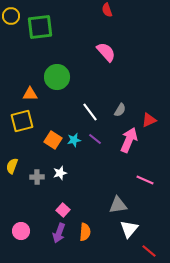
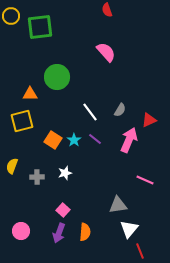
cyan star: rotated 24 degrees counterclockwise
white star: moved 5 px right
red line: moved 9 px left; rotated 28 degrees clockwise
